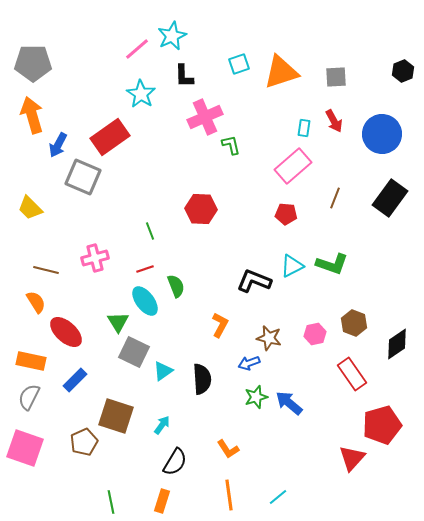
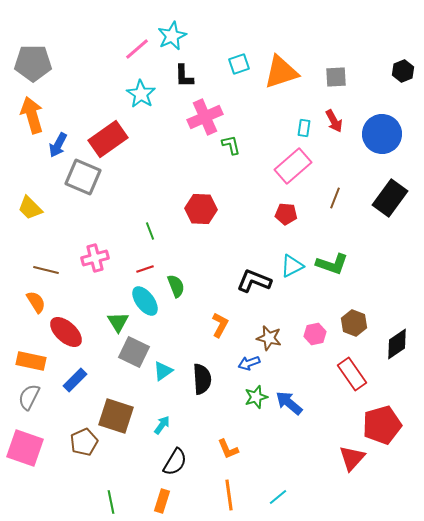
red rectangle at (110, 137): moved 2 px left, 2 px down
orange L-shape at (228, 449): rotated 10 degrees clockwise
